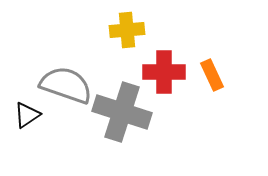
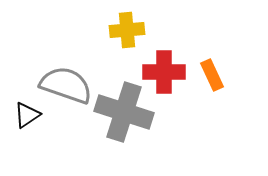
gray cross: moved 2 px right
